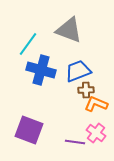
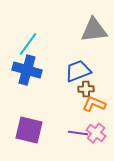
gray triangle: moved 25 px right; rotated 28 degrees counterclockwise
blue cross: moved 14 px left
brown cross: moved 1 px up
orange L-shape: moved 2 px left
purple square: rotated 8 degrees counterclockwise
purple line: moved 3 px right, 9 px up
